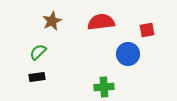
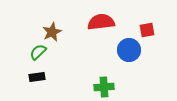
brown star: moved 11 px down
blue circle: moved 1 px right, 4 px up
